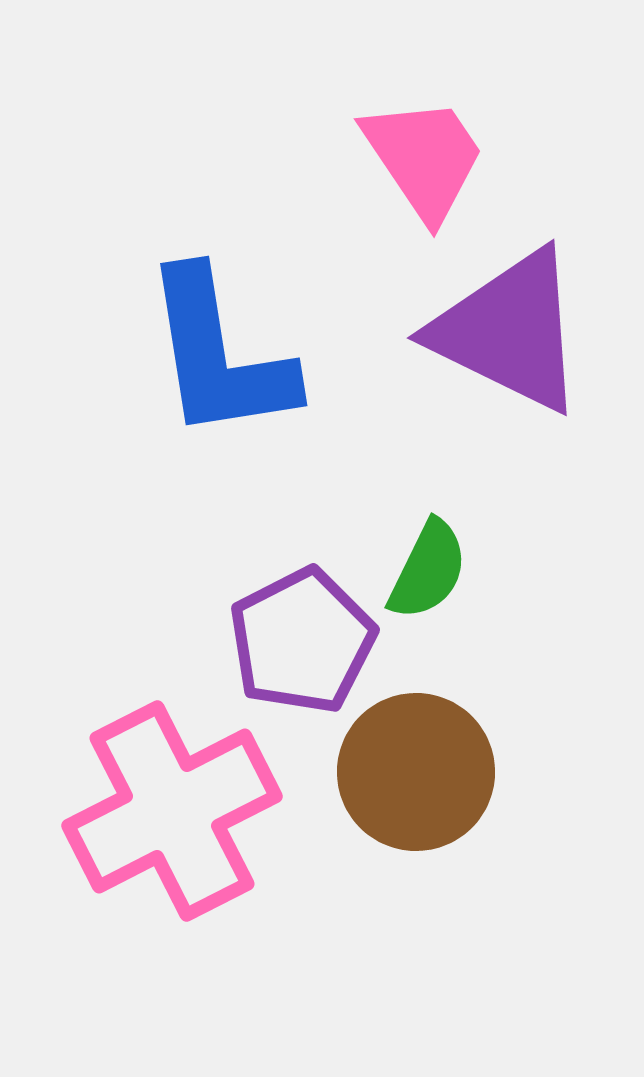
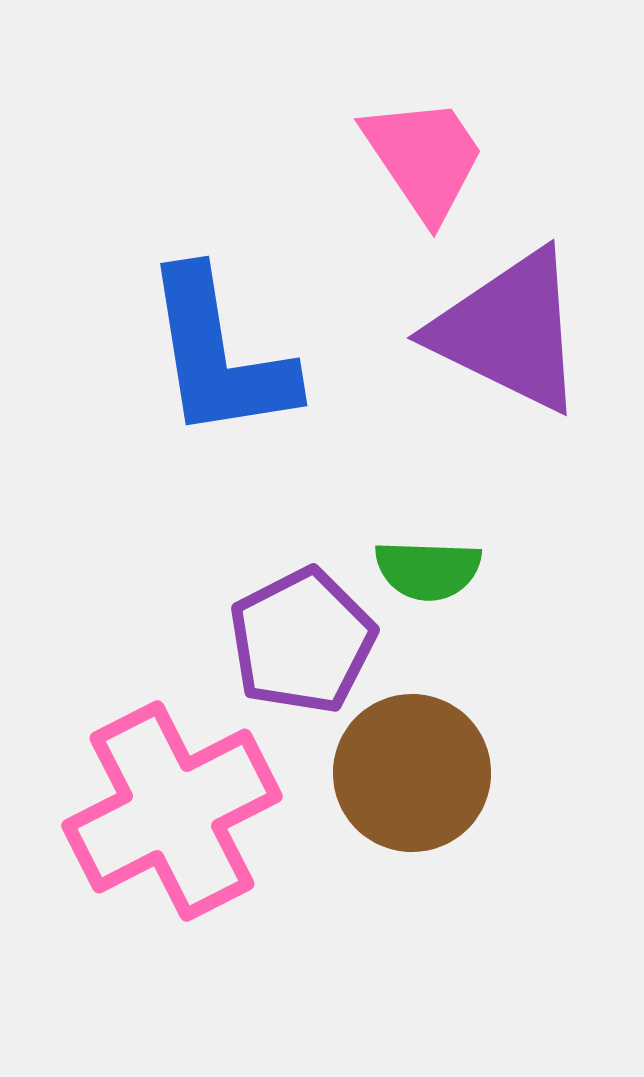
green semicircle: rotated 66 degrees clockwise
brown circle: moved 4 px left, 1 px down
